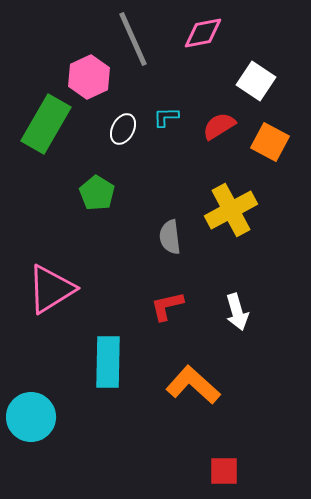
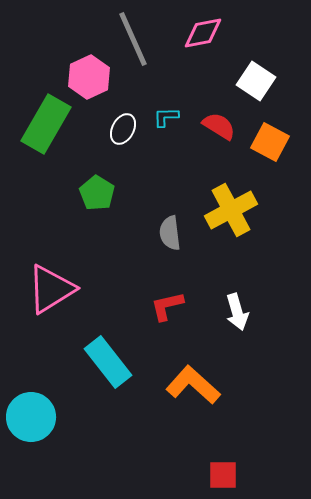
red semicircle: rotated 64 degrees clockwise
gray semicircle: moved 4 px up
cyan rectangle: rotated 39 degrees counterclockwise
red square: moved 1 px left, 4 px down
